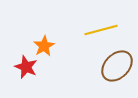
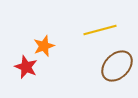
yellow line: moved 1 px left
orange star: rotated 10 degrees clockwise
